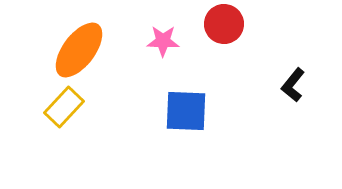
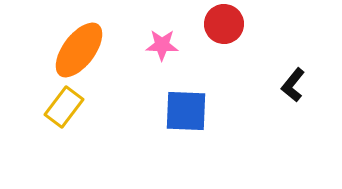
pink star: moved 1 px left, 4 px down
yellow rectangle: rotated 6 degrees counterclockwise
